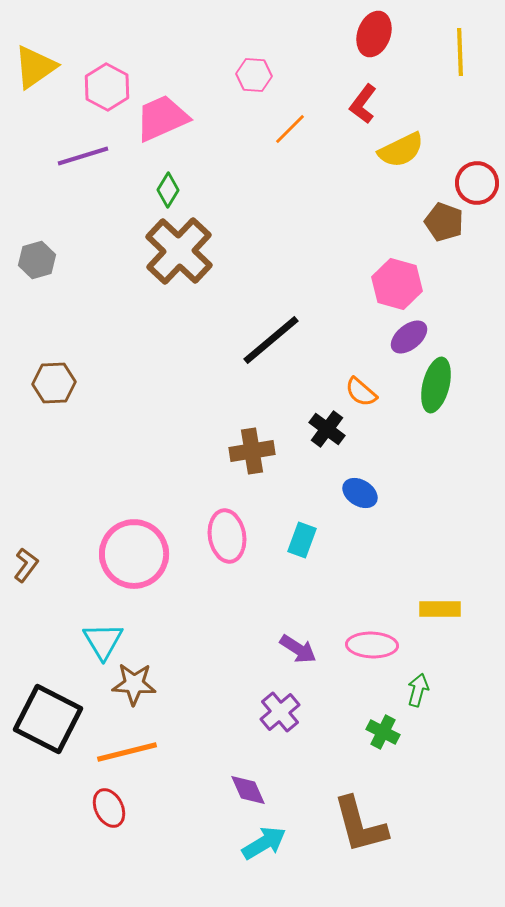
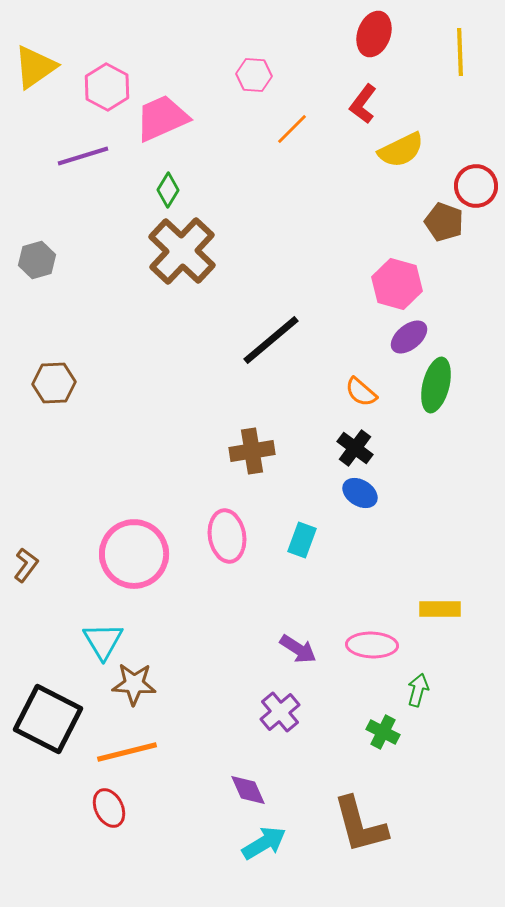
orange line at (290, 129): moved 2 px right
red circle at (477, 183): moved 1 px left, 3 px down
brown cross at (179, 251): moved 3 px right
black cross at (327, 429): moved 28 px right, 19 px down
